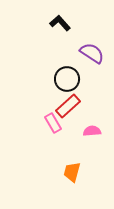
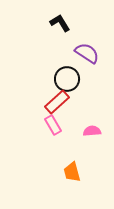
black L-shape: rotated 10 degrees clockwise
purple semicircle: moved 5 px left
red rectangle: moved 11 px left, 4 px up
pink rectangle: moved 2 px down
orange trapezoid: rotated 30 degrees counterclockwise
